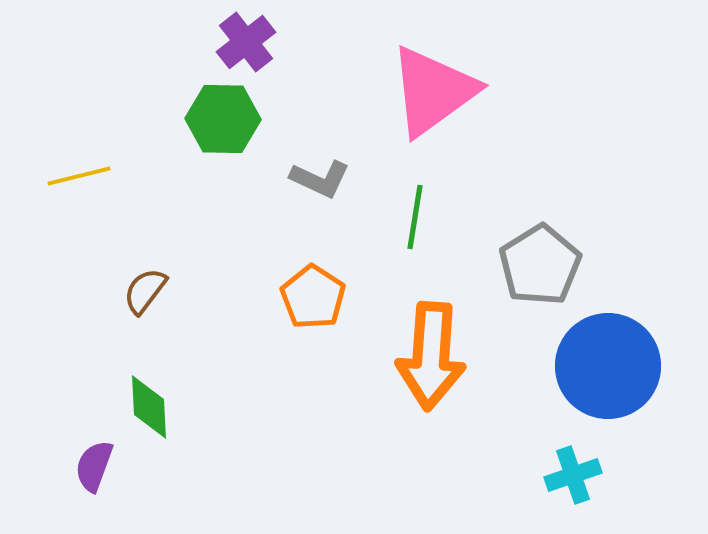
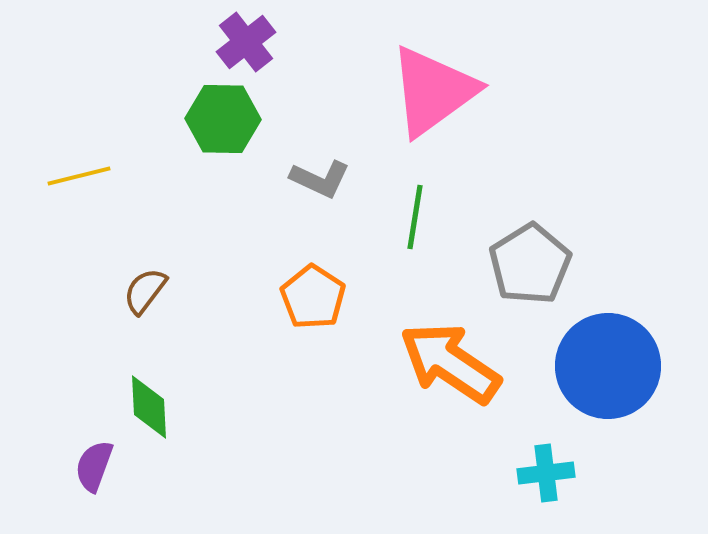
gray pentagon: moved 10 px left, 1 px up
orange arrow: moved 19 px right, 7 px down; rotated 120 degrees clockwise
cyan cross: moved 27 px left, 2 px up; rotated 12 degrees clockwise
